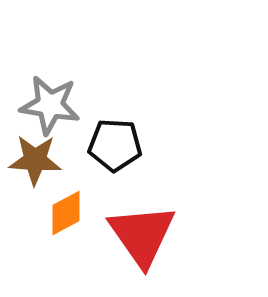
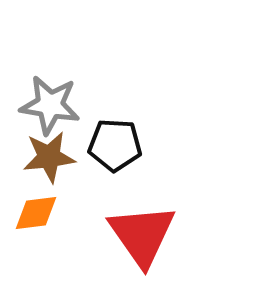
brown star: moved 14 px right, 3 px up; rotated 10 degrees counterclockwise
orange diamond: moved 30 px left; rotated 21 degrees clockwise
